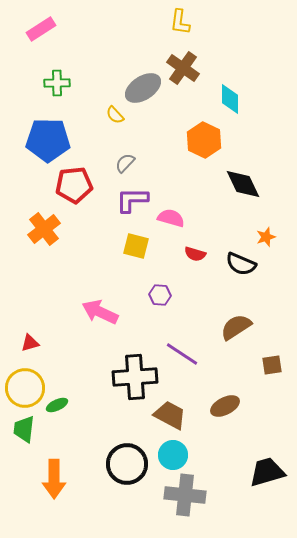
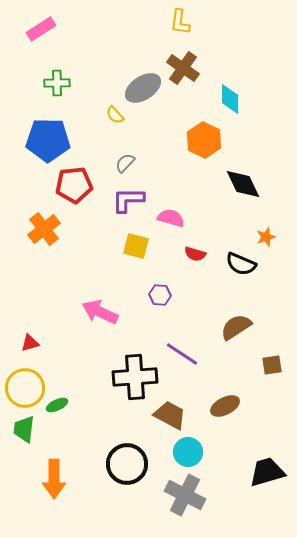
purple L-shape: moved 4 px left
cyan circle: moved 15 px right, 3 px up
gray cross: rotated 21 degrees clockwise
